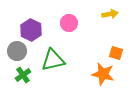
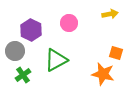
gray circle: moved 2 px left
green triangle: moved 3 px right; rotated 15 degrees counterclockwise
